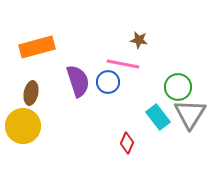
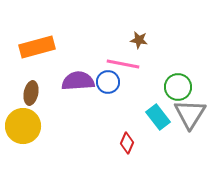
purple semicircle: rotated 76 degrees counterclockwise
